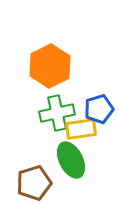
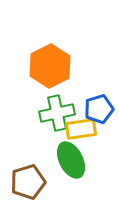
brown pentagon: moved 6 px left, 1 px up
